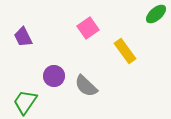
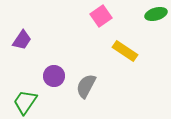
green ellipse: rotated 25 degrees clockwise
pink square: moved 13 px right, 12 px up
purple trapezoid: moved 1 px left, 3 px down; rotated 120 degrees counterclockwise
yellow rectangle: rotated 20 degrees counterclockwise
gray semicircle: rotated 75 degrees clockwise
